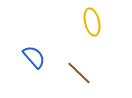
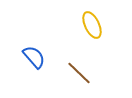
yellow ellipse: moved 3 px down; rotated 12 degrees counterclockwise
